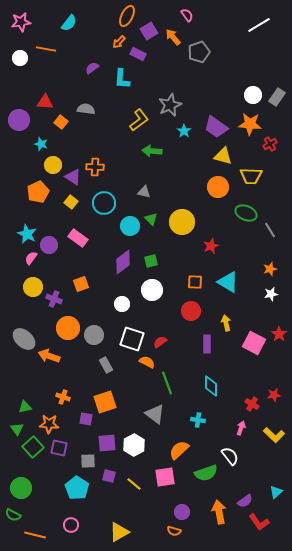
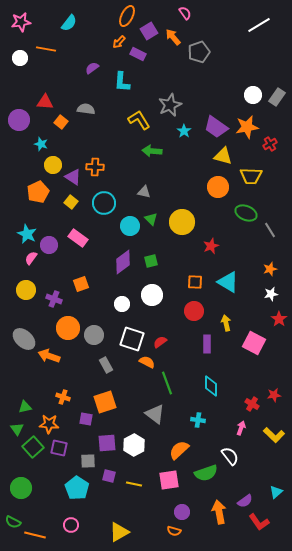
pink semicircle at (187, 15): moved 2 px left, 2 px up
cyan L-shape at (122, 79): moved 3 px down
yellow L-shape at (139, 120): rotated 85 degrees counterclockwise
orange star at (250, 124): moved 3 px left, 3 px down; rotated 15 degrees counterclockwise
yellow circle at (33, 287): moved 7 px left, 3 px down
white circle at (152, 290): moved 5 px down
red circle at (191, 311): moved 3 px right
red star at (279, 334): moved 15 px up
pink square at (165, 477): moved 4 px right, 3 px down
yellow line at (134, 484): rotated 28 degrees counterclockwise
green semicircle at (13, 515): moved 7 px down
